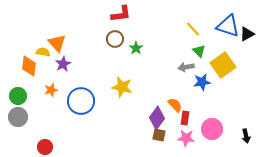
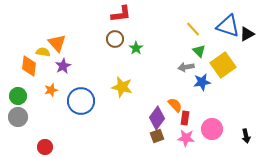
purple star: moved 2 px down
brown square: moved 2 px left, 1 px down; rotated 32 degrees counterclockwise
